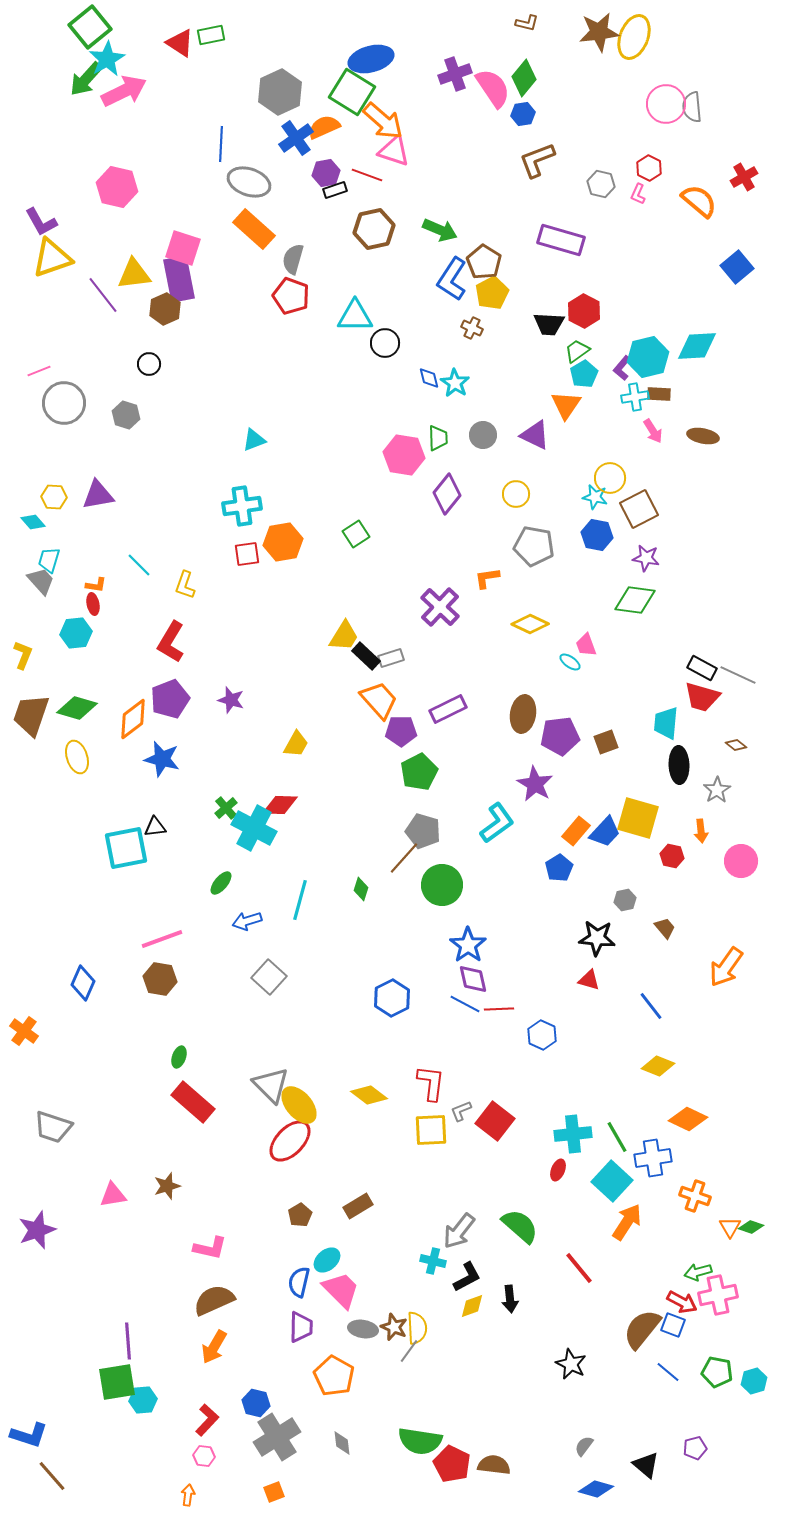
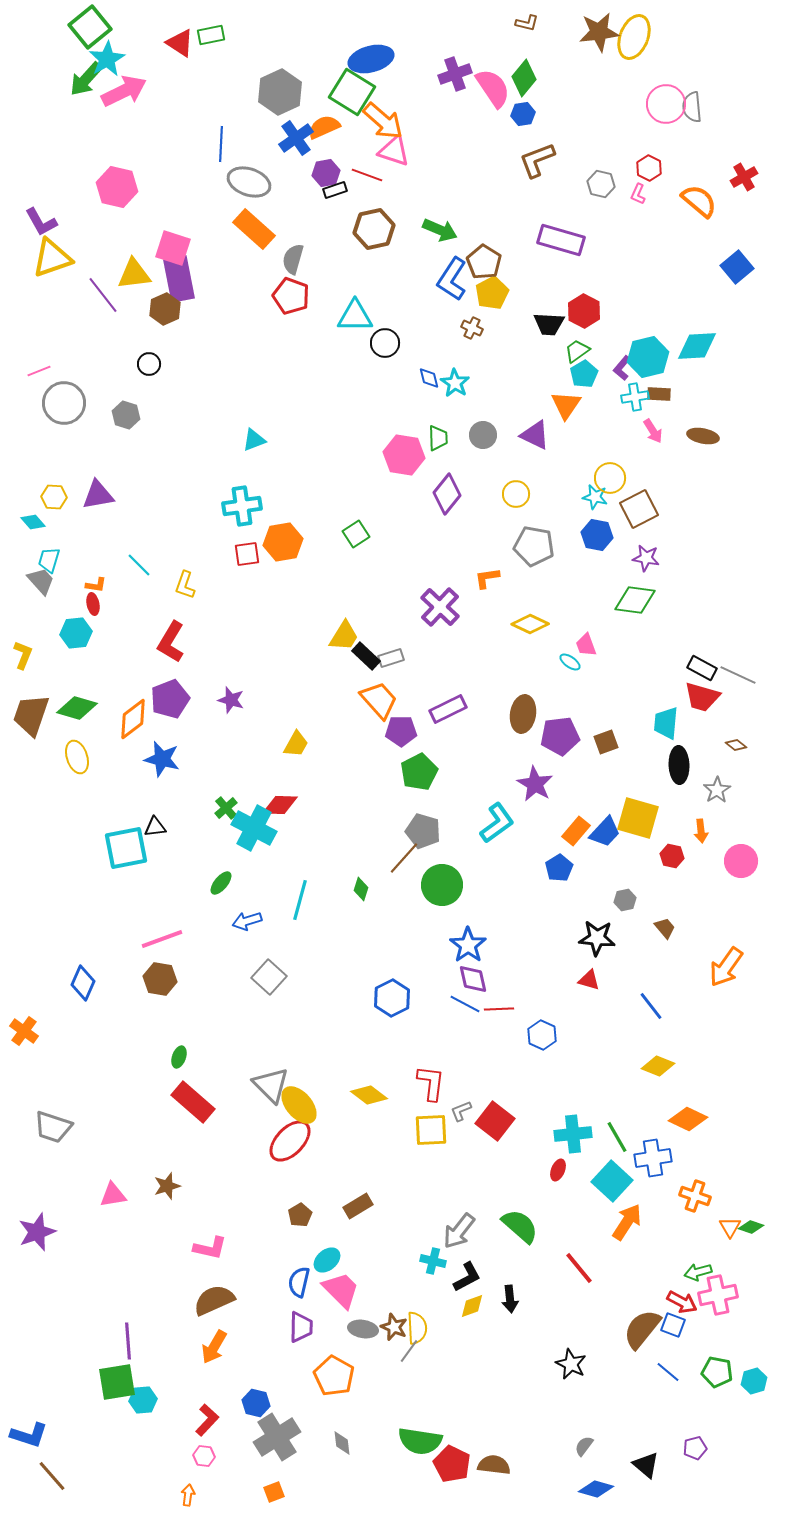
pink square at (183, 248): moved 10 px left
purple star at (37, 1230): moved 2 px down
